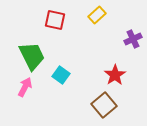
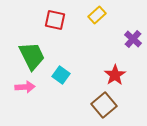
purple cross: rotated 24 degrees counterclockwise
pink arrow: rotated 60 degrees clockwise
